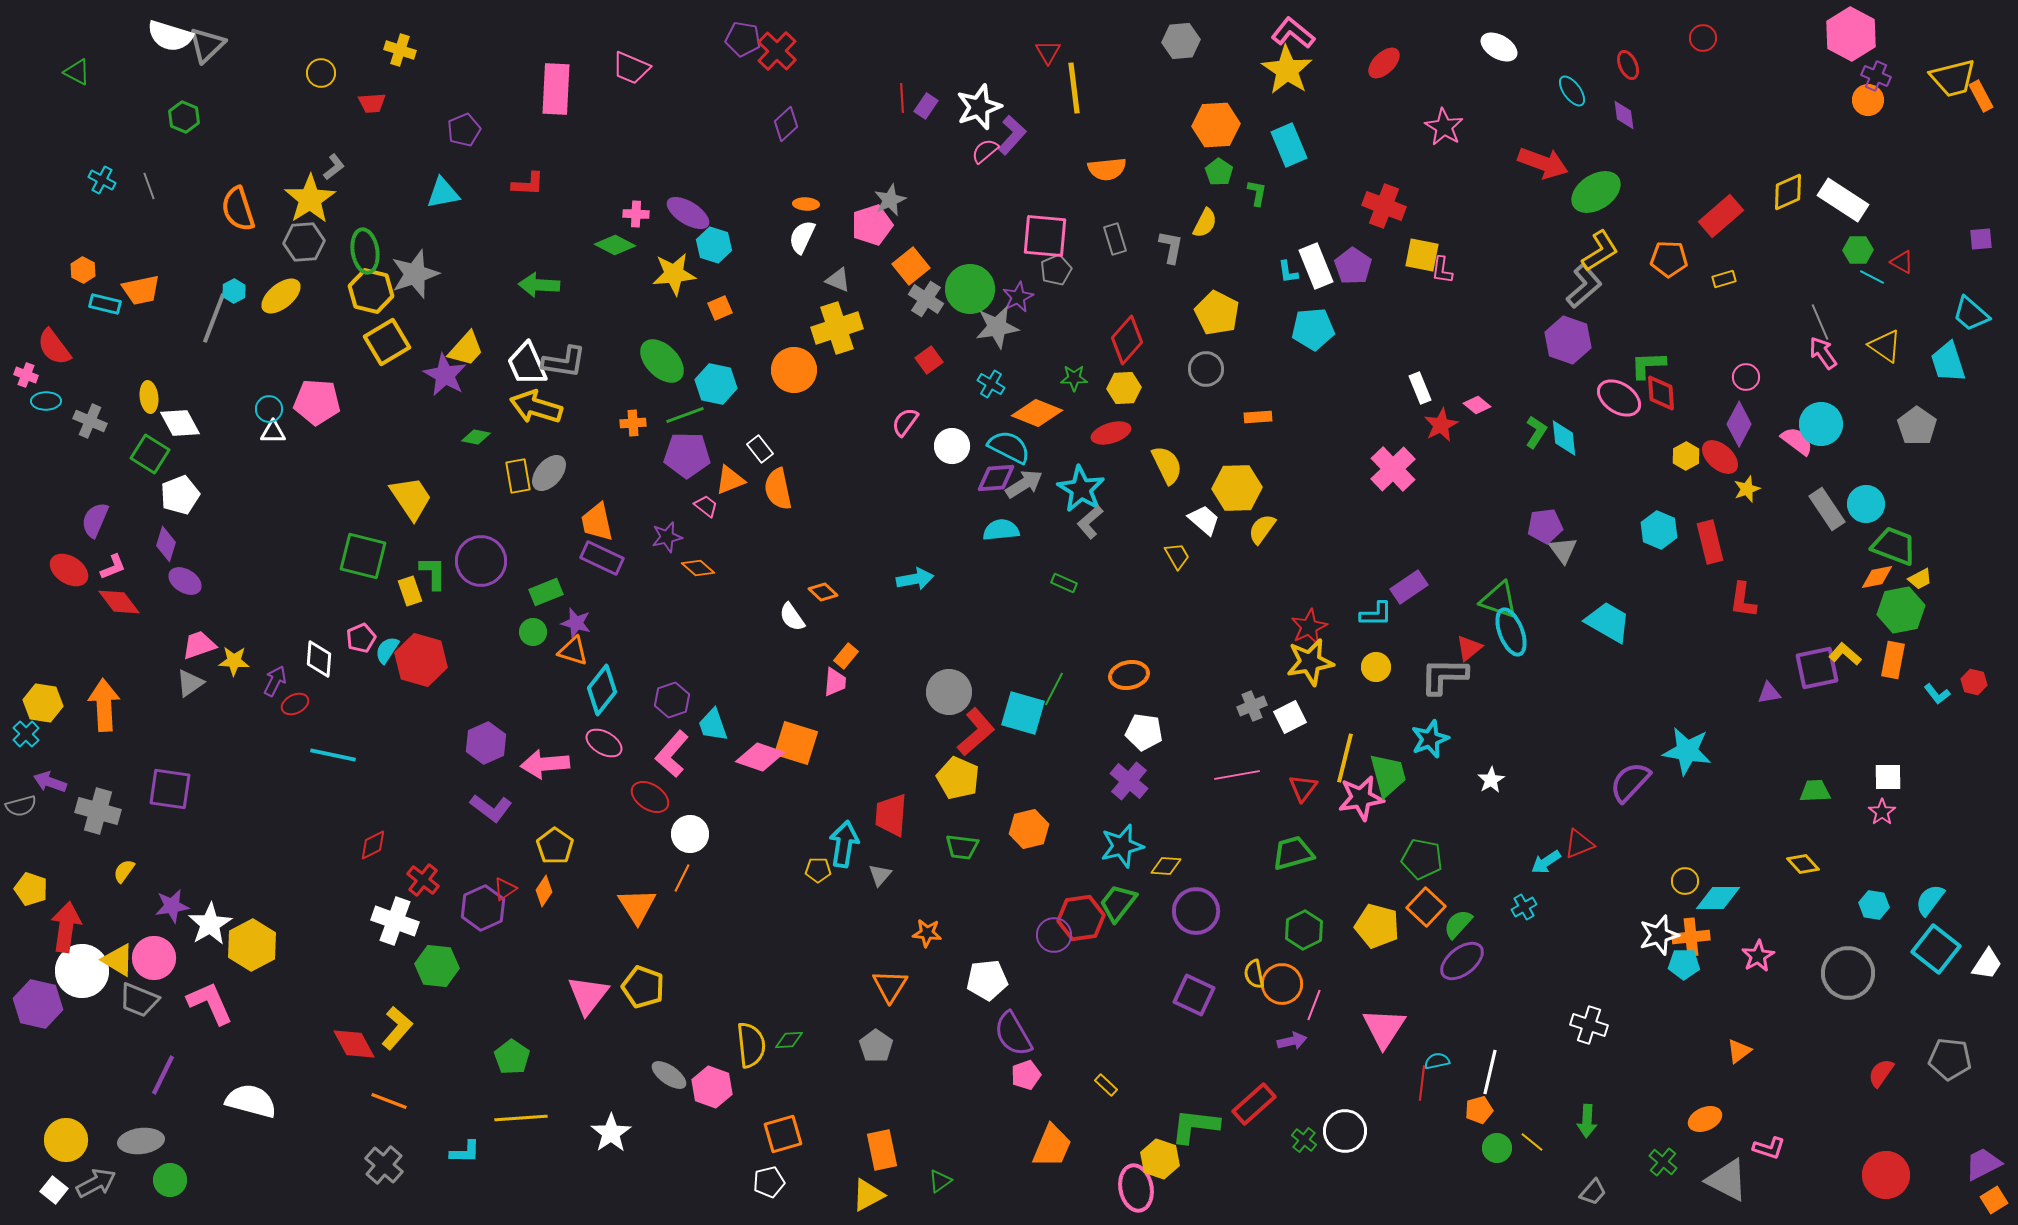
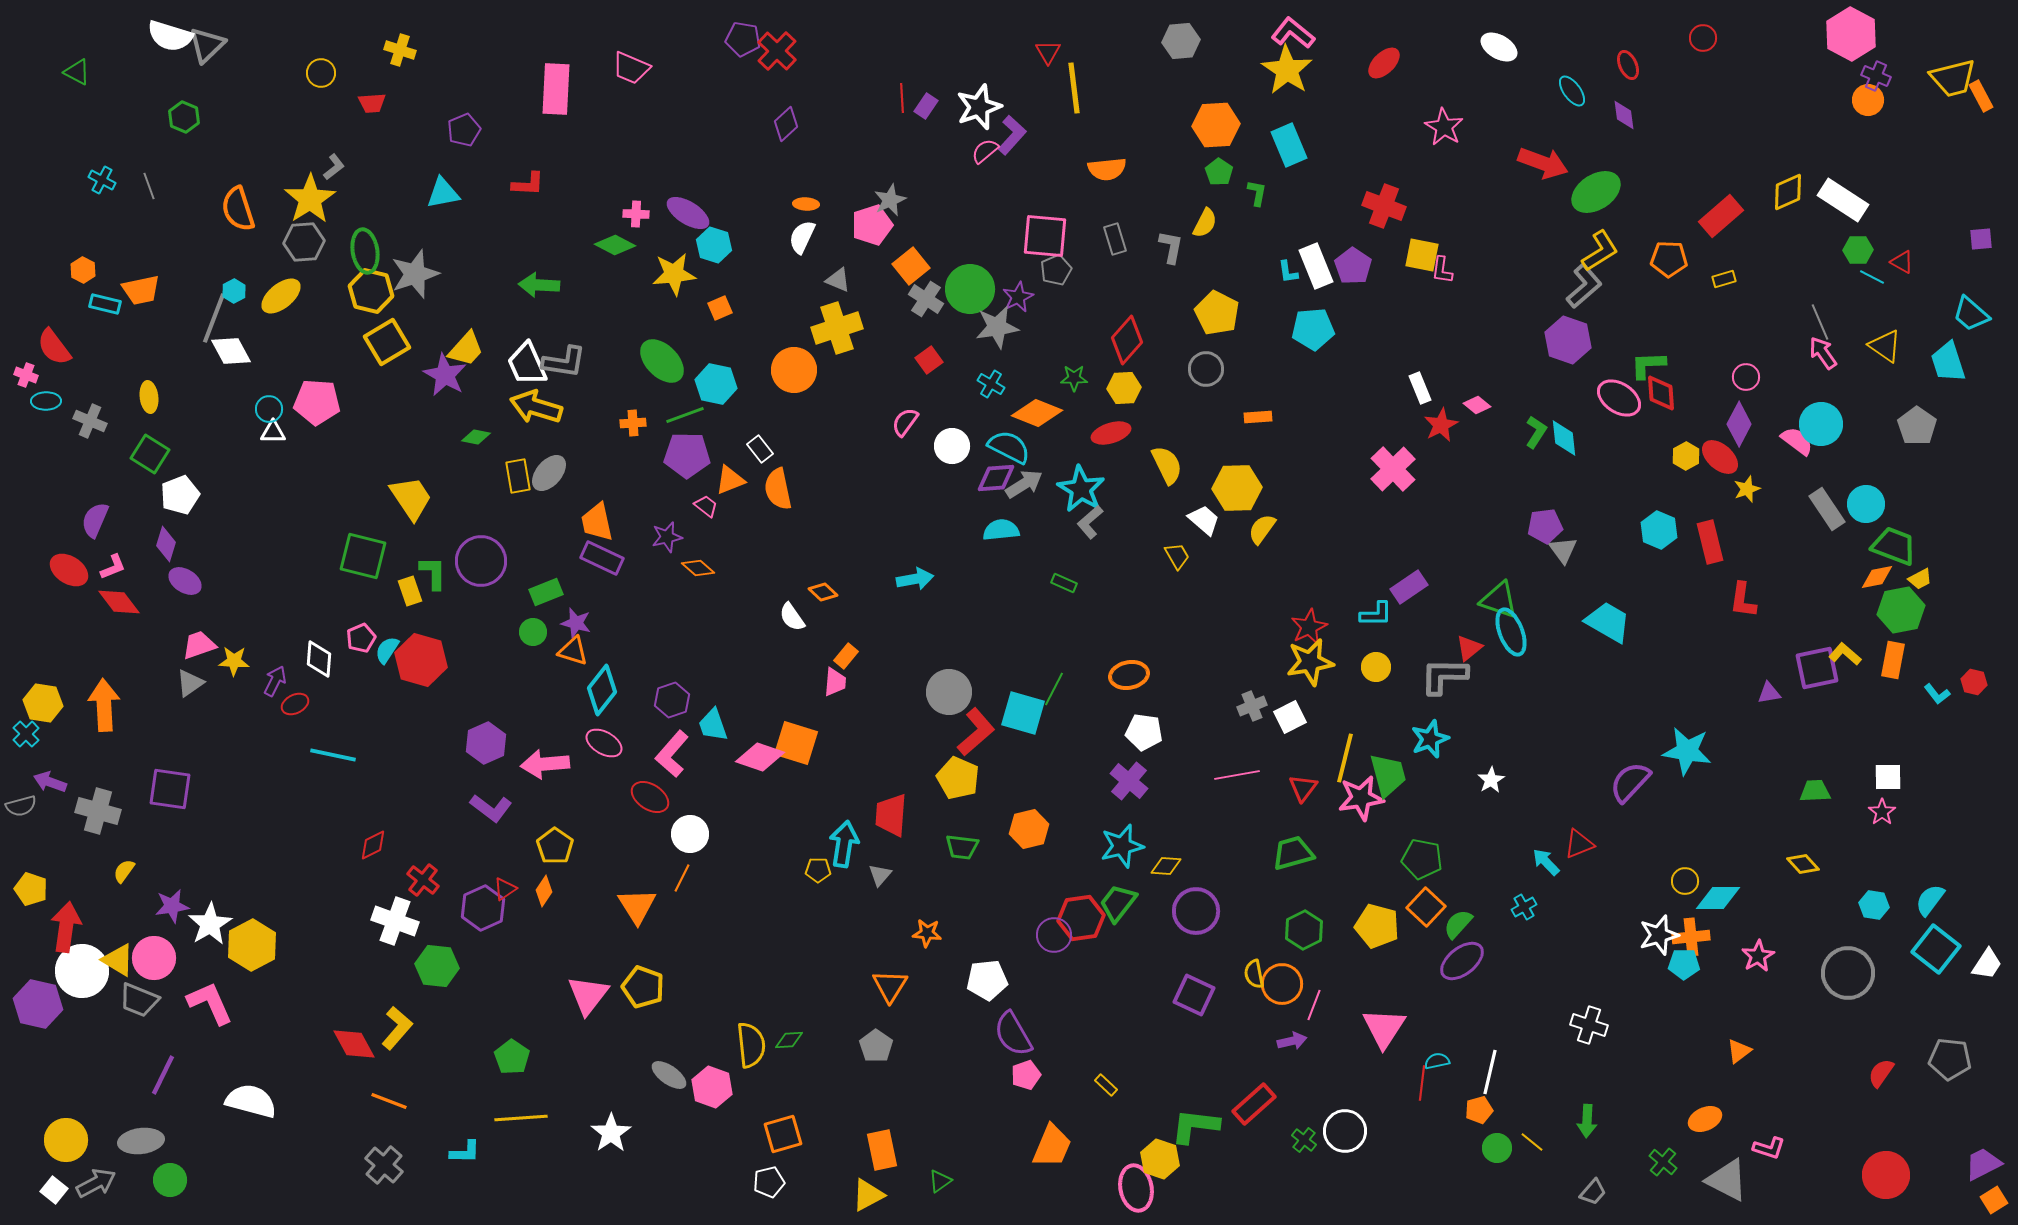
white diamond at (180, 423): moved 51 px right, 72 px up
cyan arrow at (1546, 862): rotated 80 degrees clockwise
